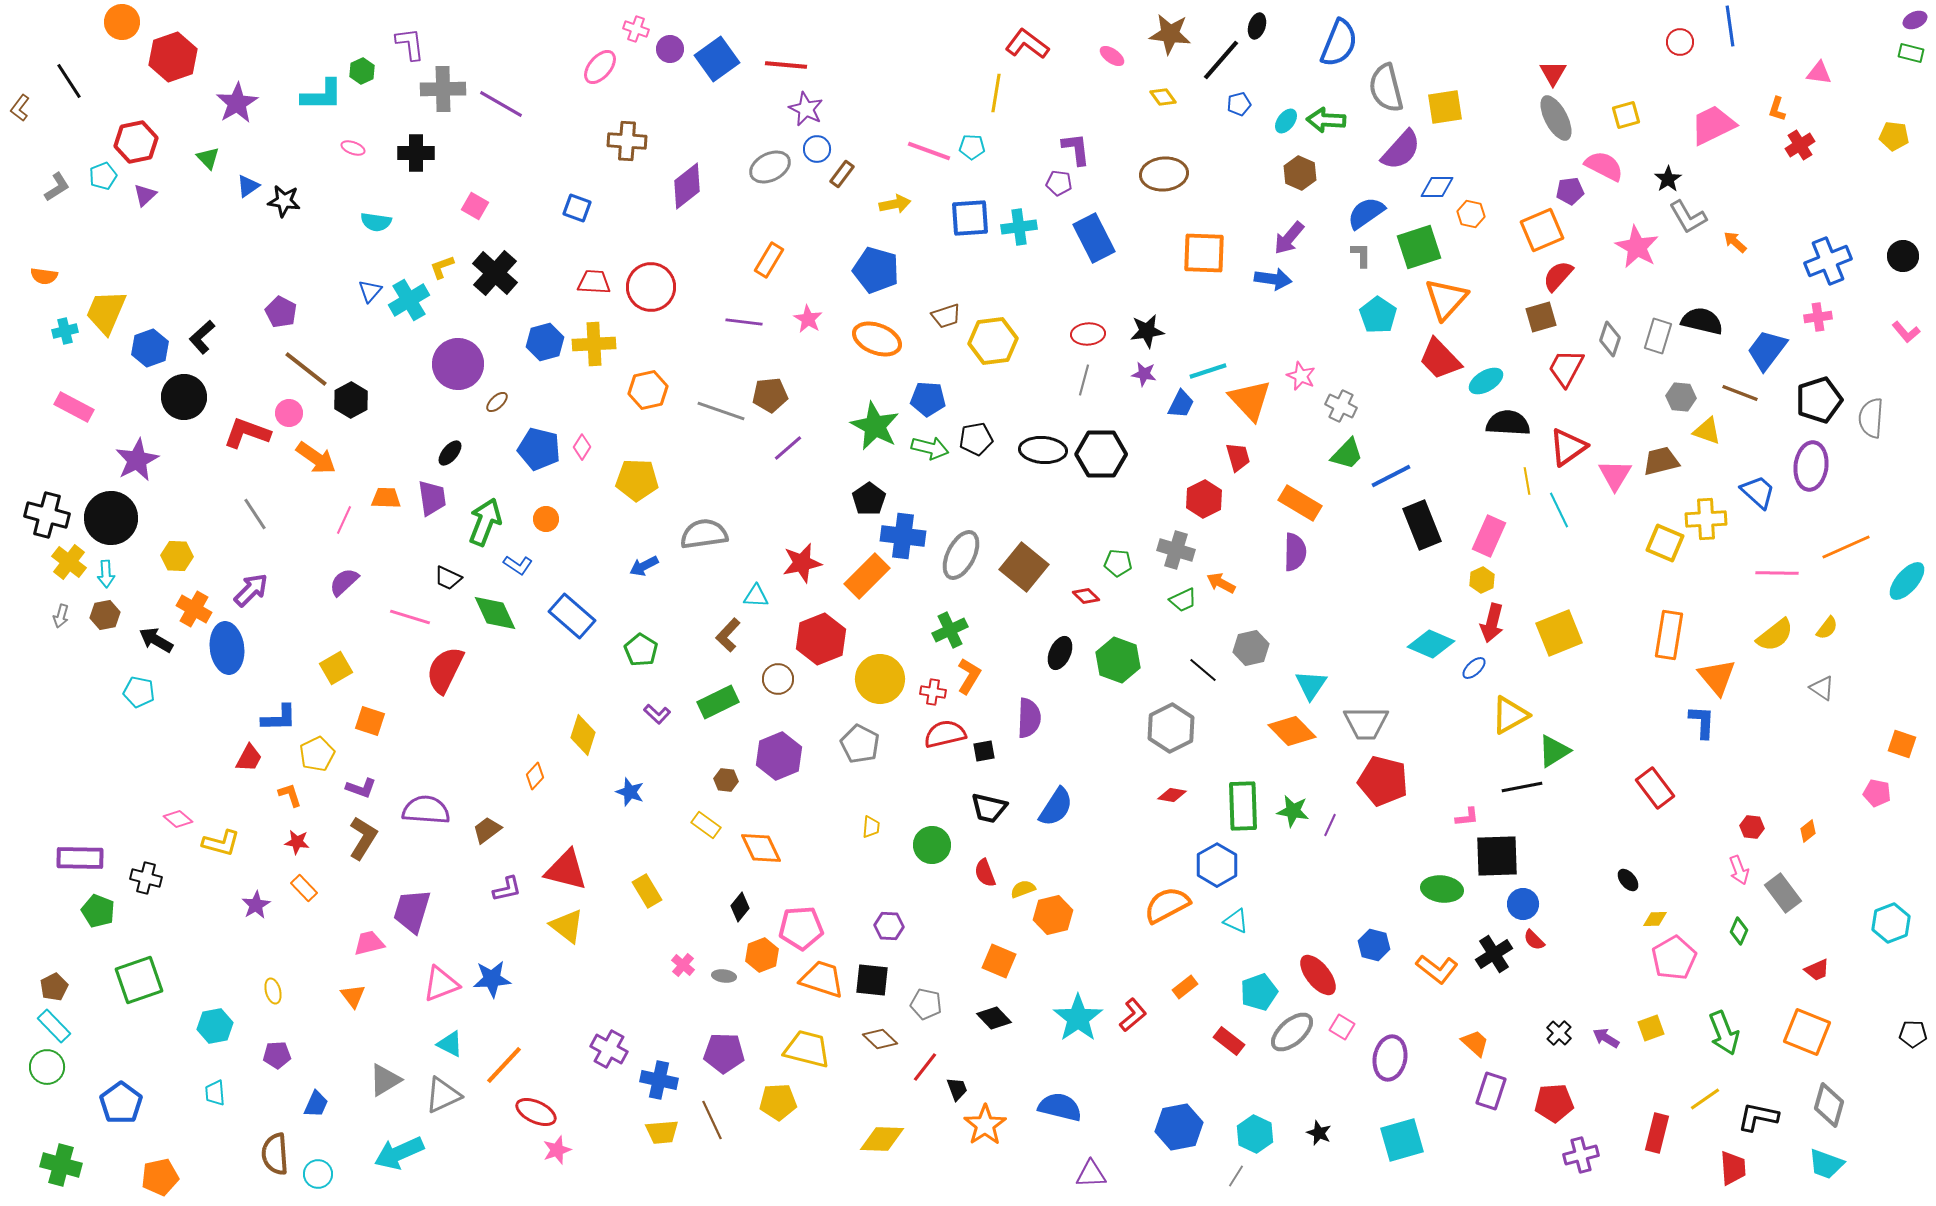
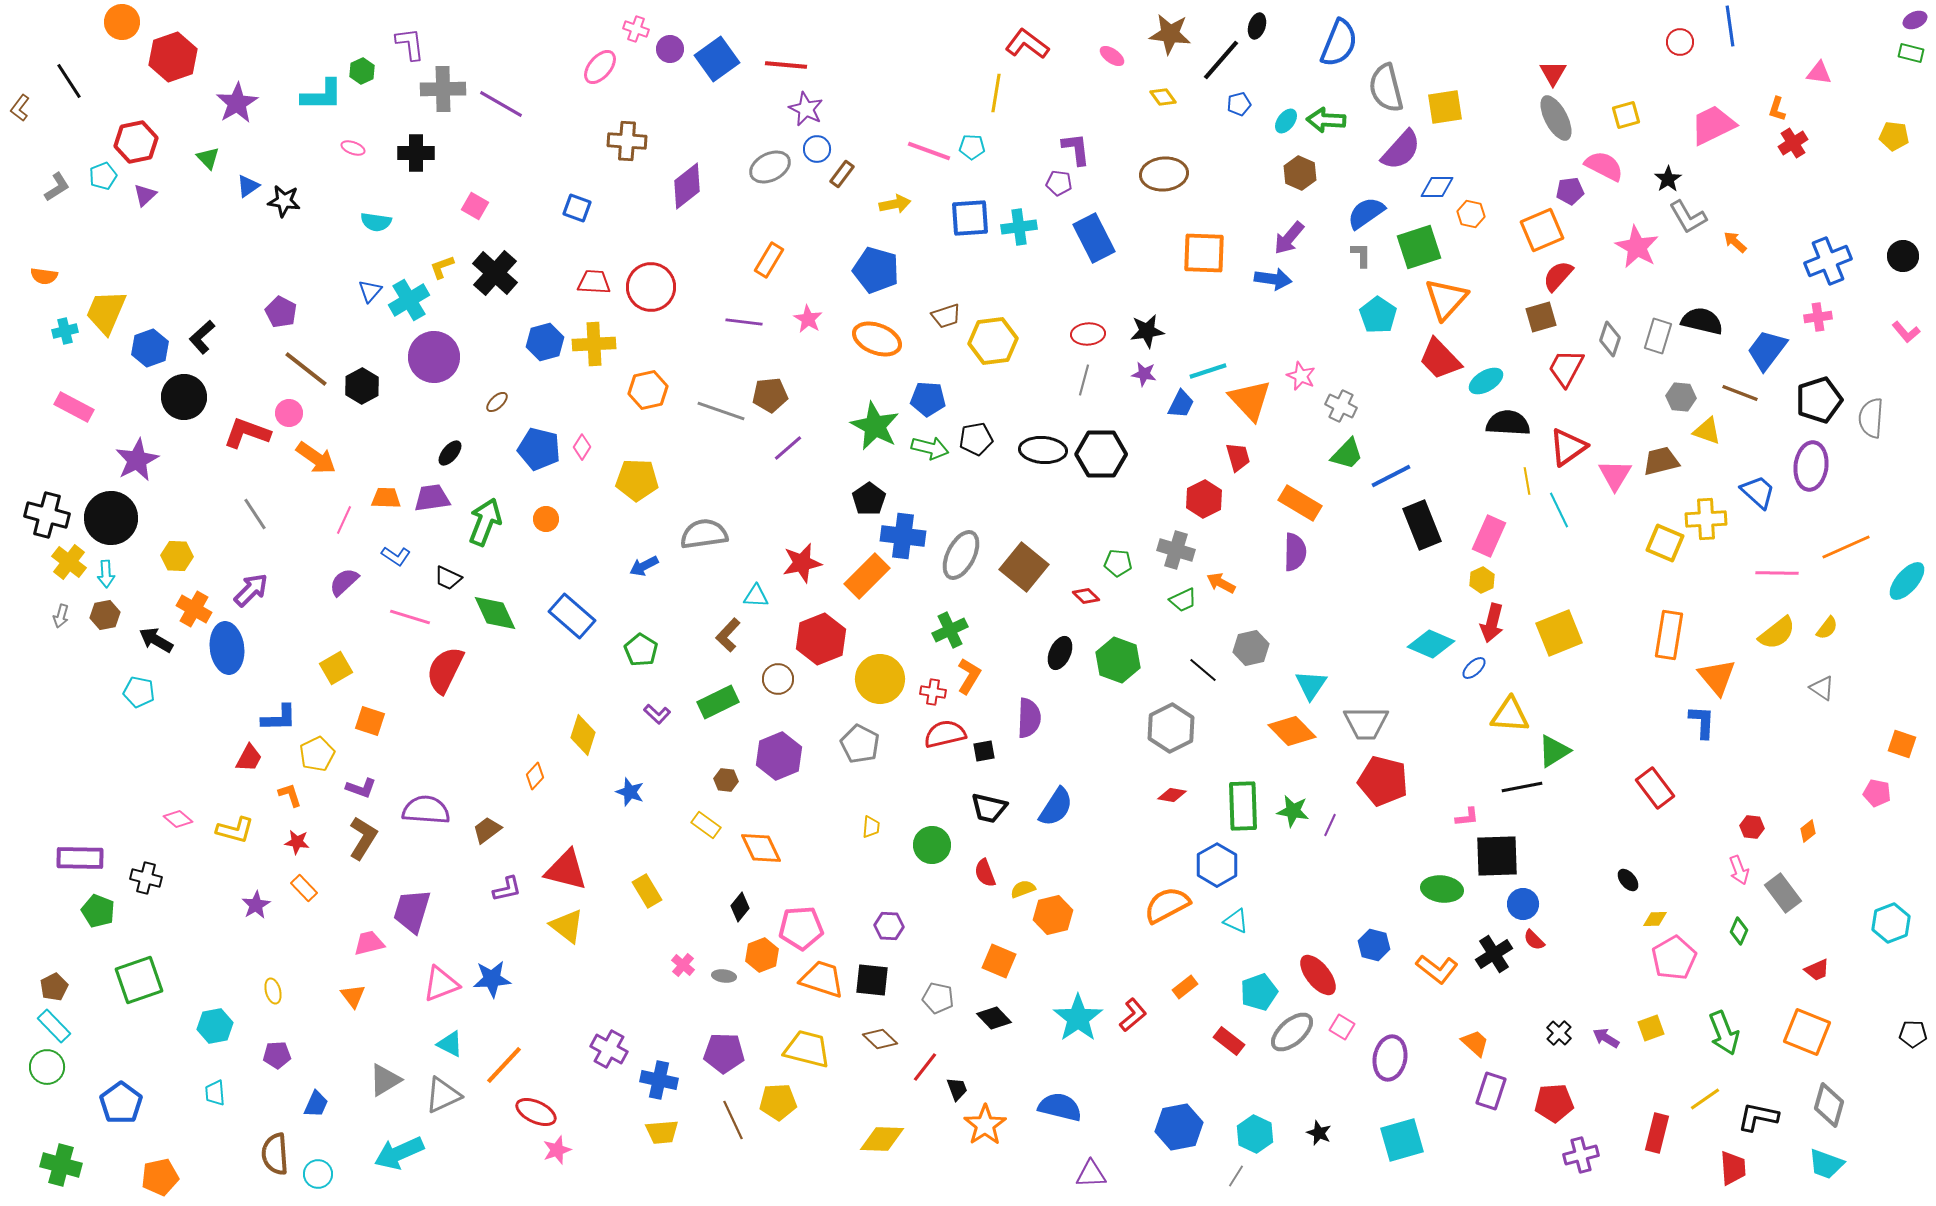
red cross at (1800, 145): moved 7 px left, 2 px up
purple circle at (458, 364): moved 24 px left, 7 px up
black hexagon at (351, 400): moved 11 px right, 14 px up
purple trapezoid at (432, 498): rotated 90 degrees counterclockwise
blue L-shape at (518, 565): moved 122 px left, 9 px up
yellow semicircle at (1775, 635): moved 2 px right, 2 px up
yellow triangle at (1510, 715): rotated 33 degrees clockwise
yellow L-shape at (221, 843): moved 14 px right, 13 px up
gray pentagon at (926, 1004): moved 12 px right, 6 px up
brown line at (712, 1120): moved 21 px right
